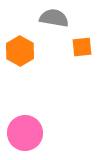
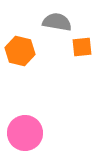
gray semicircle: moved 3 px right, 4 px down
orange hexagon: rotated 16 degrees counterclockwise
